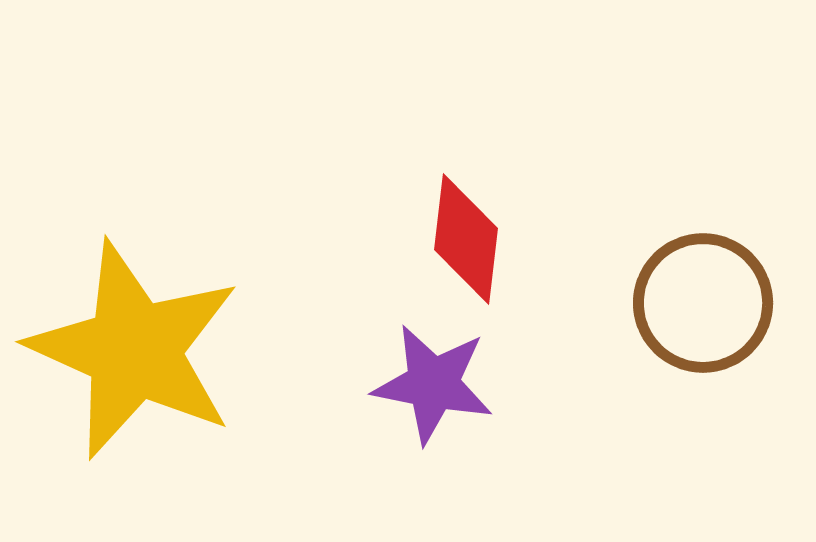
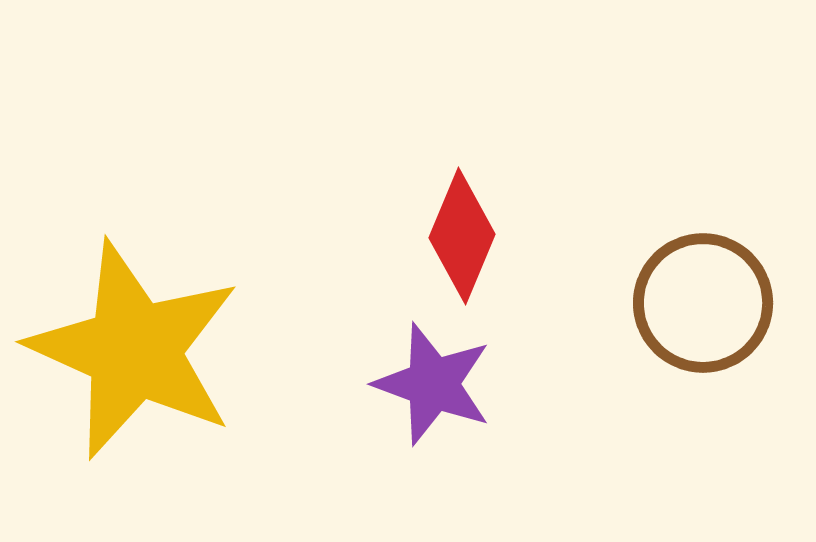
red diamond: moved 4 px left, 3 px up; rotated 16 degrees clockwise
purple star: rotated 9 degrees clockwise
